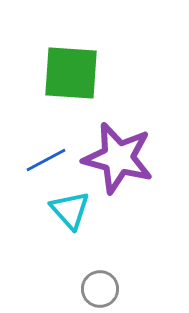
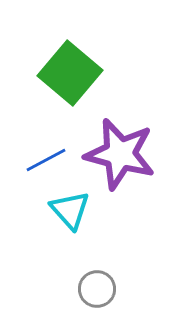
green square: moved 1 px left; rotated 36 degrees clockwise
purple star: moved 2 px right, 4 px up
gray circle: moved 3 px left
